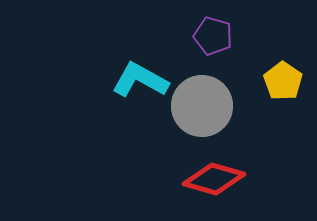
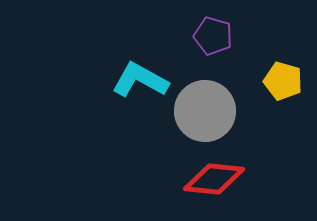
yellow pentagon: rotated 18 degrees counterclockwise
gray circle: moved 3 px right, 5 px down
red diamond: rotated 10 degrees counterclockwise
